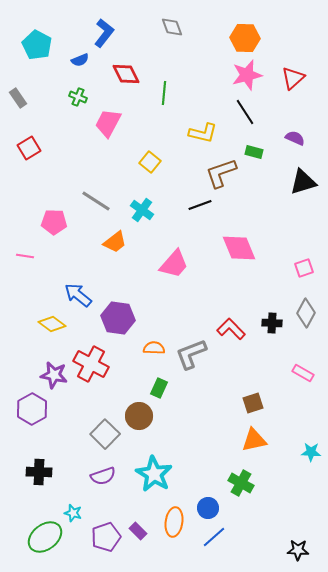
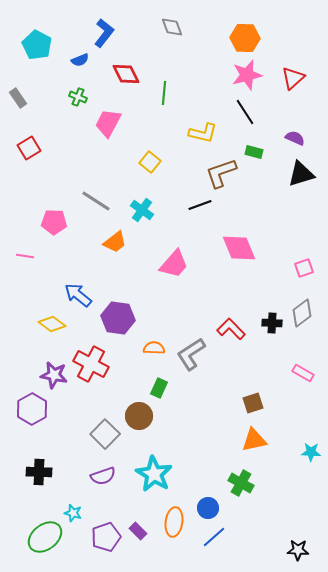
black triangle at (303, 182): moved 2 px left, 8 px up
gray diamond at (306, 313): moved 4 px left; rotated 24 degrees clockwise
gray L-shape at (191, 354): rotated 12 degrees counterclockwise
